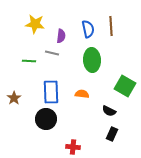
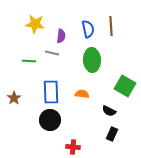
black circle: moved 4 px right, 1 px down
